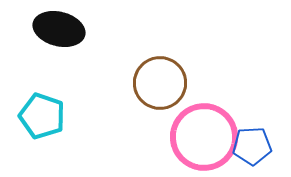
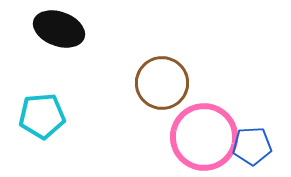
black ellipse: rotated 6 degrees clockwise
brown circle: moved 2 px right
cyan pentagon: rotated 24 degrees counterclockwise
